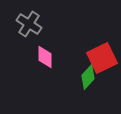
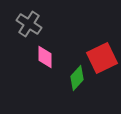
green diamond: moved 11 px left, 1 px down
